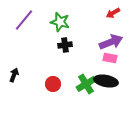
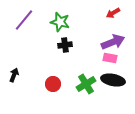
purple arrow: moved 2 px right
black ellipse: moved 7 px right, 1 px up
